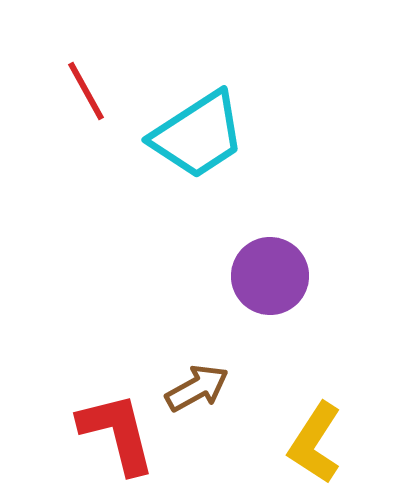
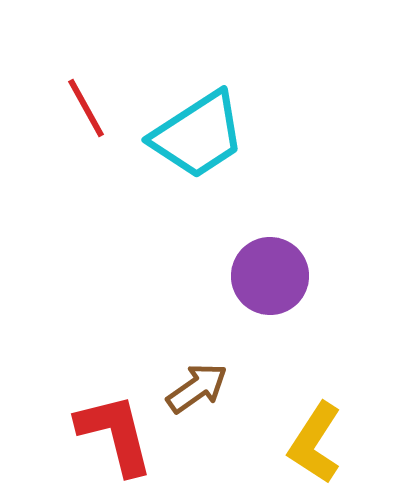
red line: moved 17 px down
brown arrow: rotated 6 degrees counterclockwise
red L-shape: moved 2 px left, 1 px down
